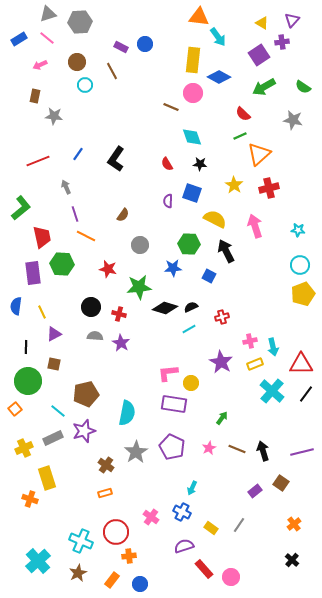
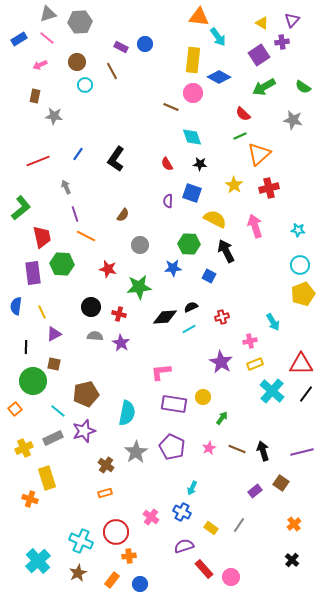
black diamond at (165, 308): moved 9 px down; rotated 20 degrees counterclockwise
cyan arrow at (273, 347): moved 25 px up; rotated 18 degrees counterclockwise
pink L-shape at (168, 373): moved 7 px left, 1 px up
green circle at (28, 381): moved 5 px right
yellow circle at (191, 383): moved 12 px right, 14 px down
